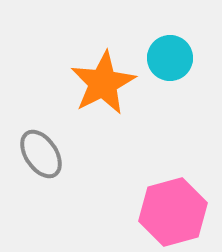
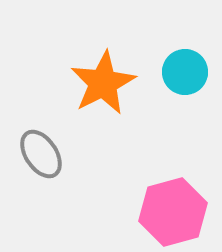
cyan circle: moved 15 px right, 14 px down
